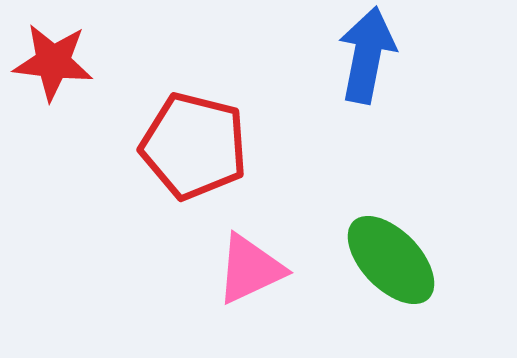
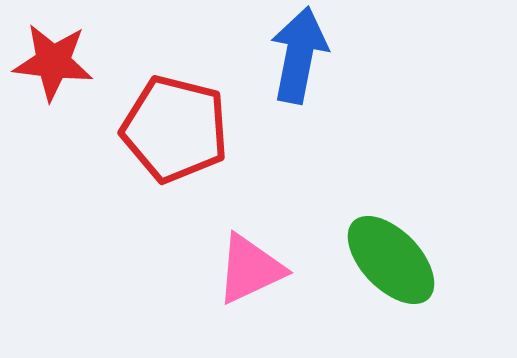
blue arrow: moved 68 px left
red pentagon: moved 19 px left, 17 px up
